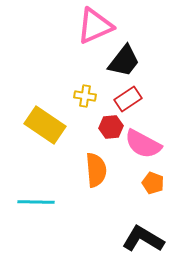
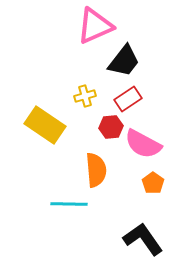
yellow cross: rotated 25 degrees counterclockwise
orange pentagon: rotated 15 degrees clockwise
cyan line: moved 33 px right, 2 px down
black L-shape: rotated 24 degrees clockwise
